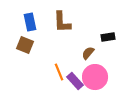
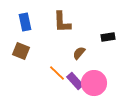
blue rectangle: moved 5 px left
brown square: moved 4 px left, 6 px down
brown semicircle: moved 9 px left
orange line: moved 2 px left, 1 px down; rotated 24 degrees counterclockwise
pink circle: moved 1 px left, 6 px down
